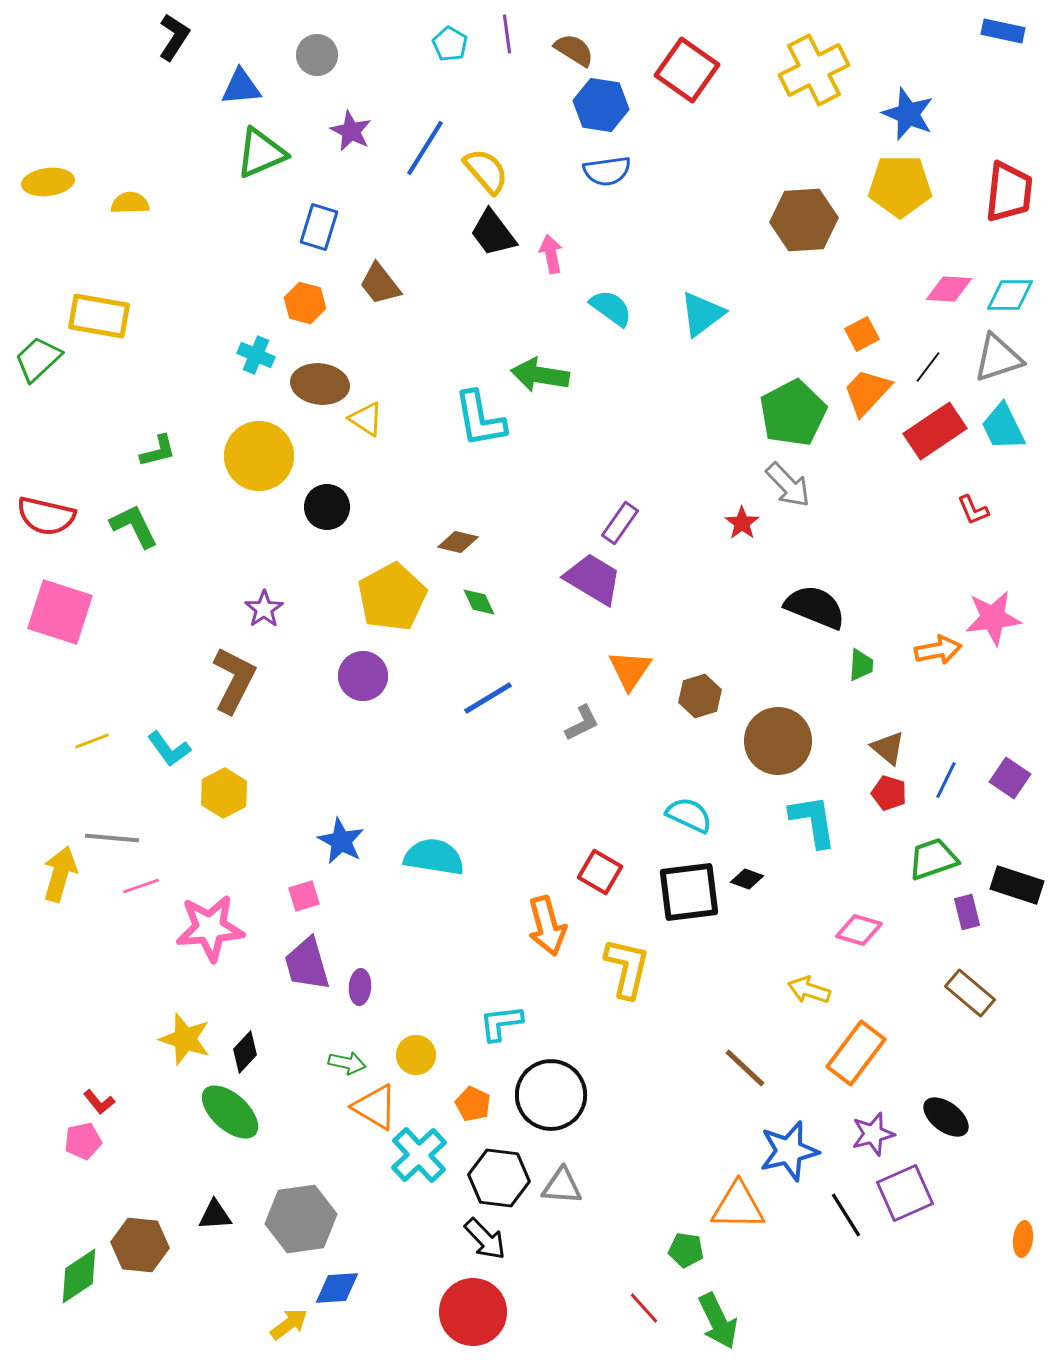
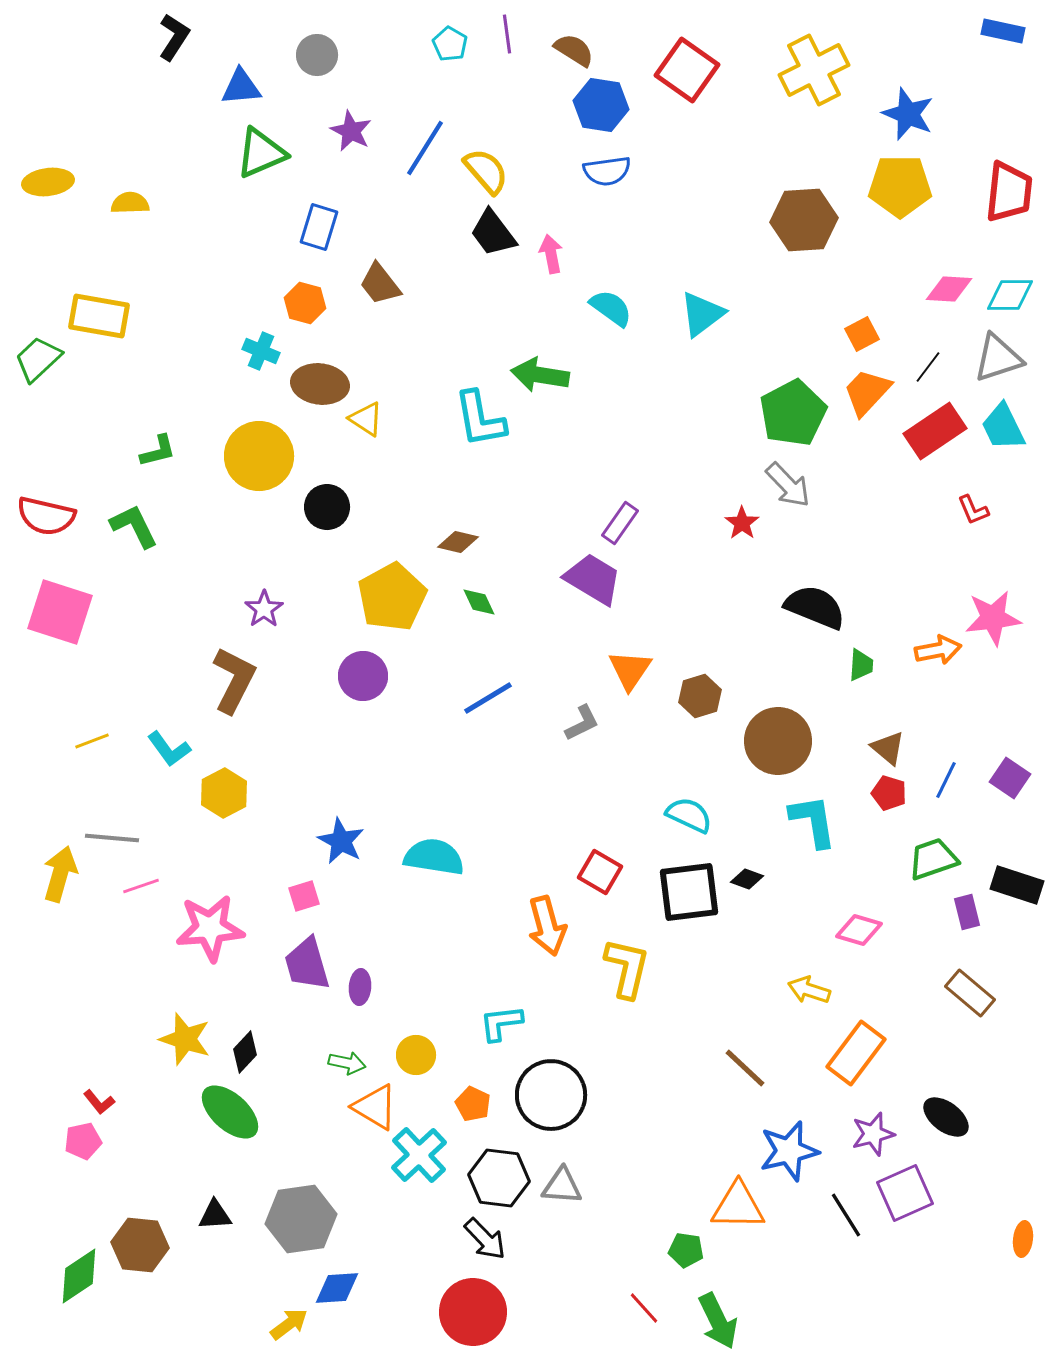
cyan cross at (256, 355): moved 5 px right, 4 px up
